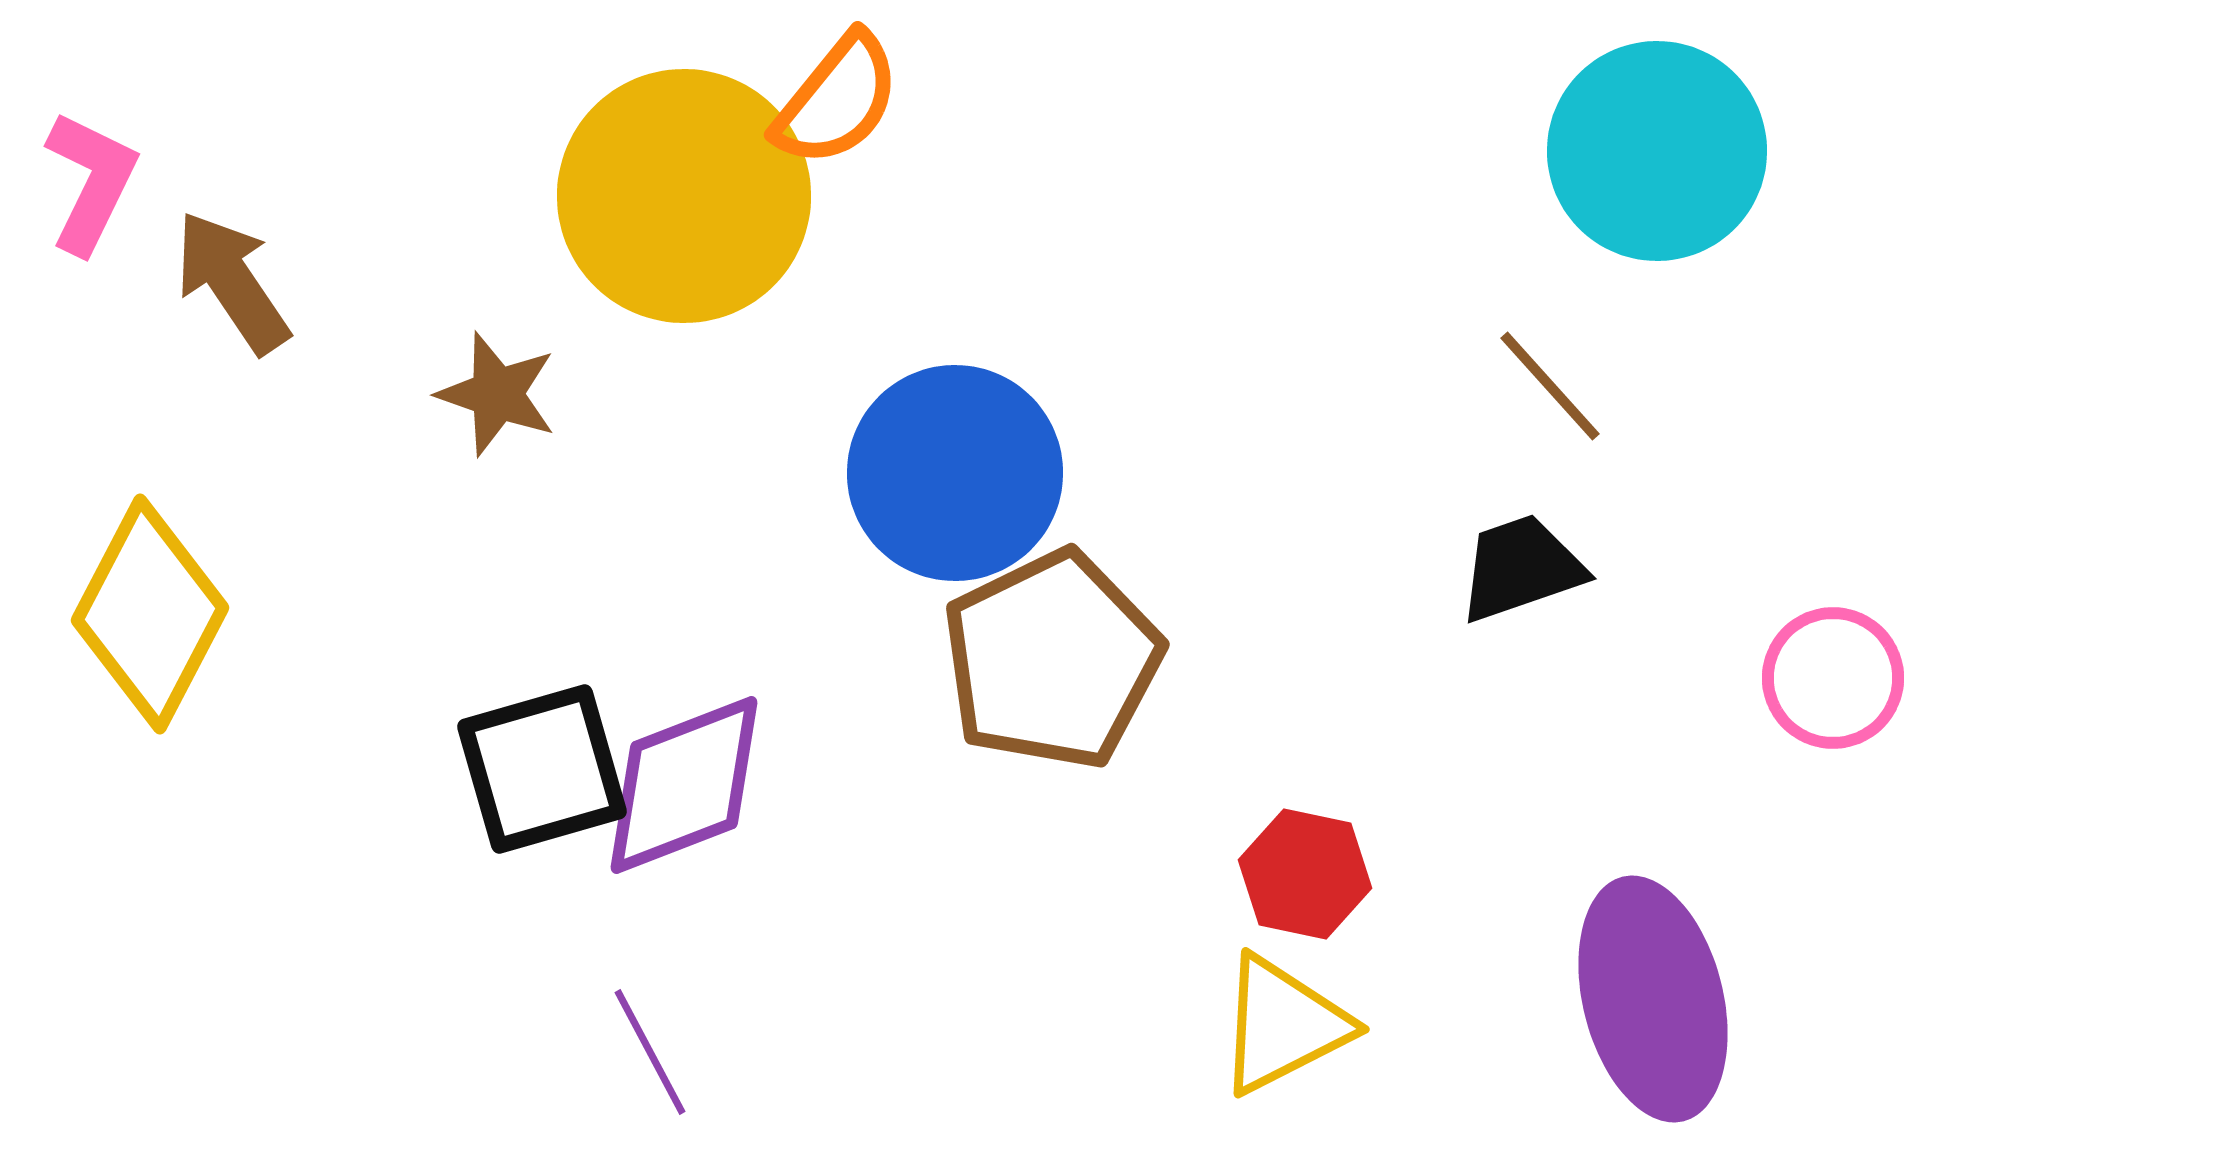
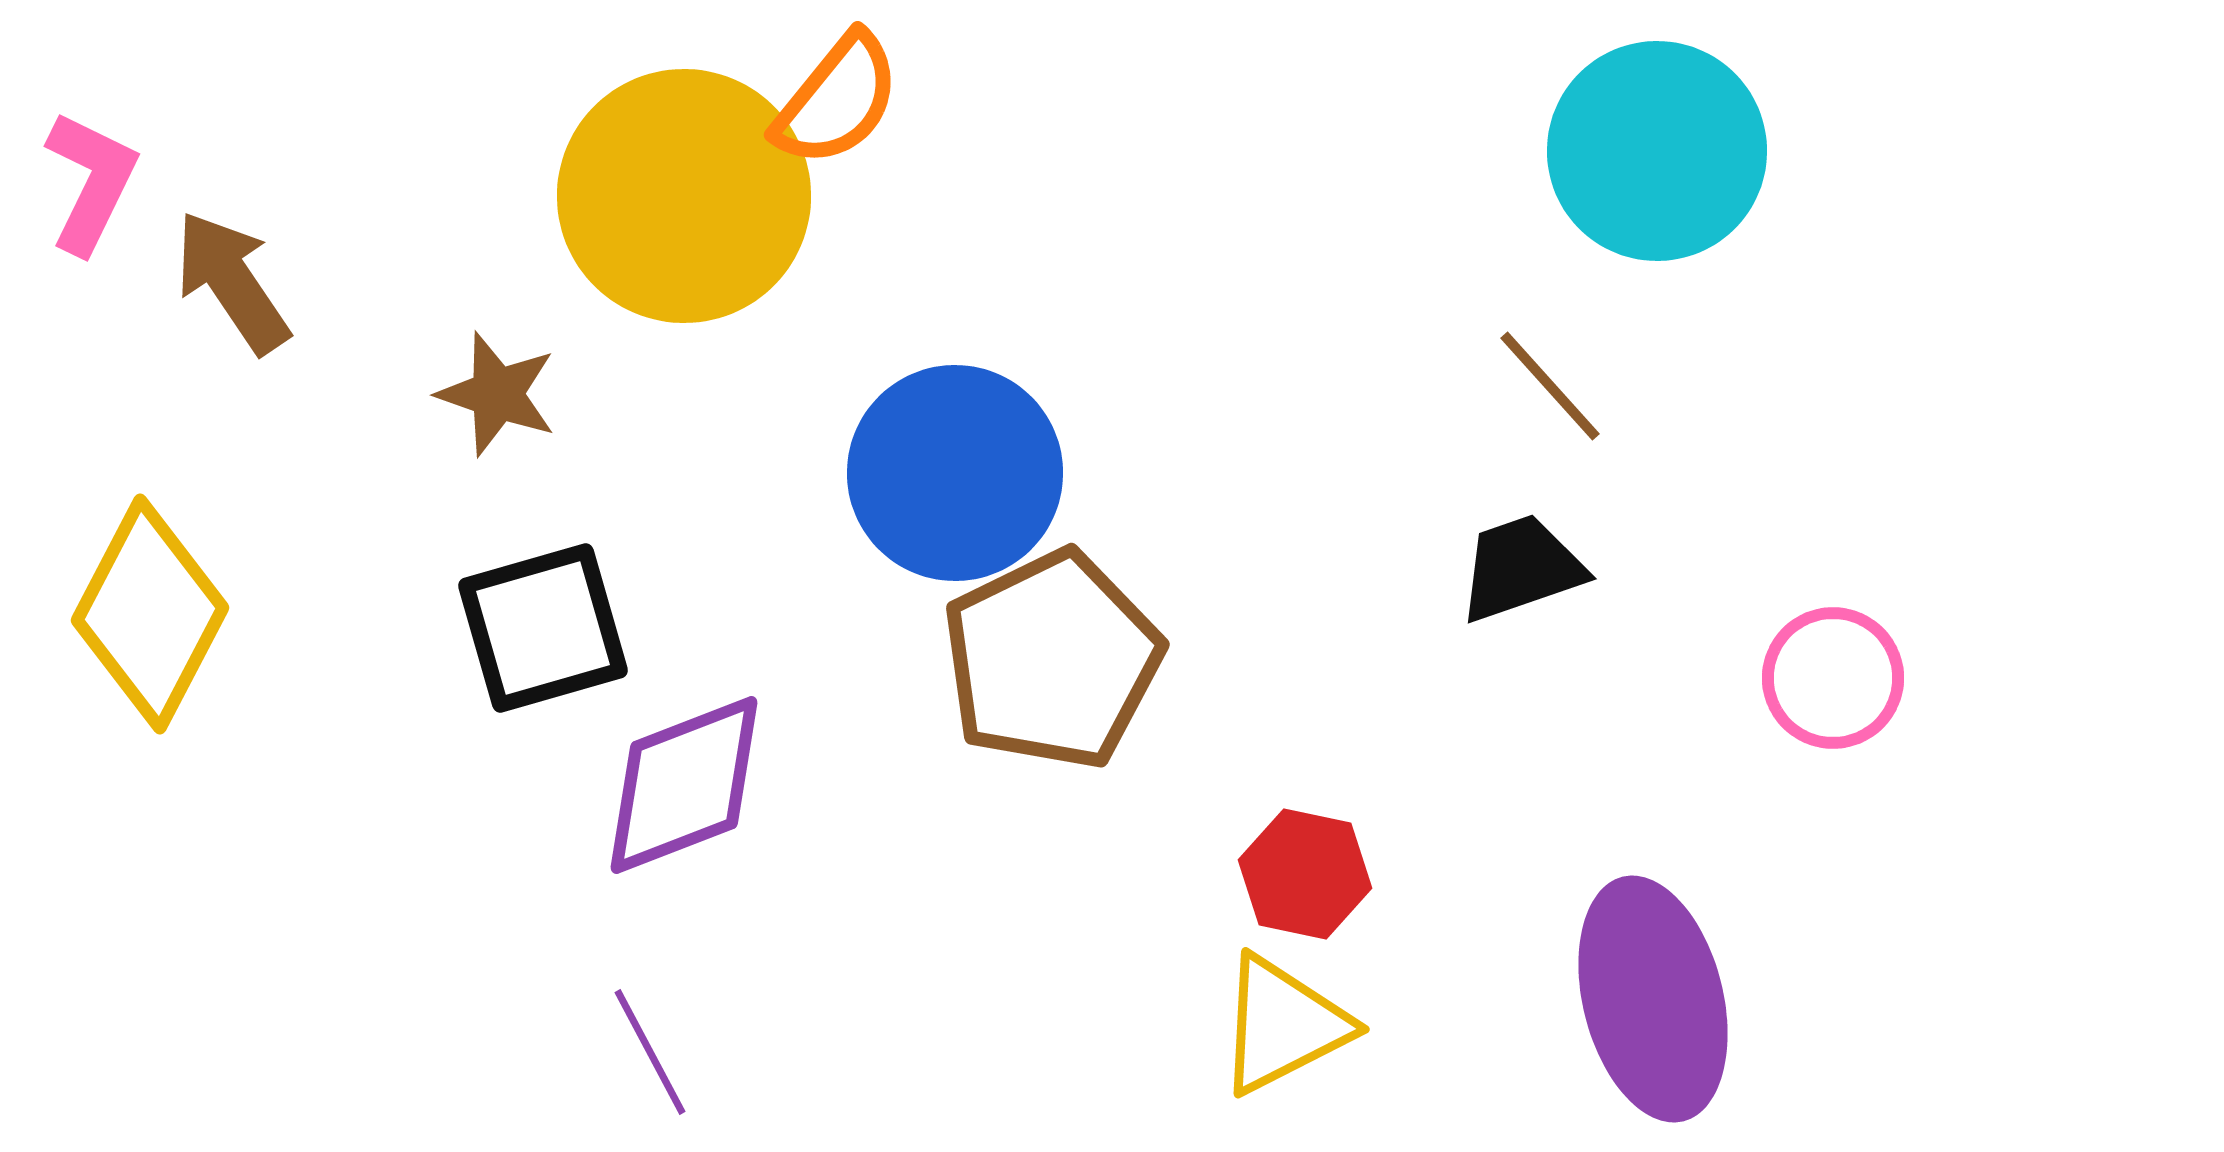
black square: moved 1 px right, 141 px up
